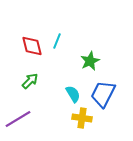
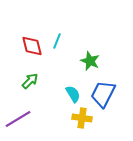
green star: rotated 24 degrees counterclockwise
